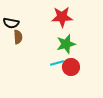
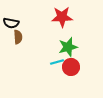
green star: moved 2 px right, 3 px down
cyan line: moved 1 px up
